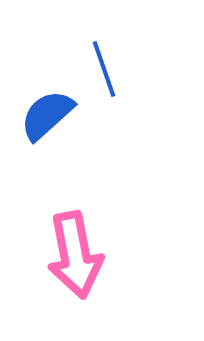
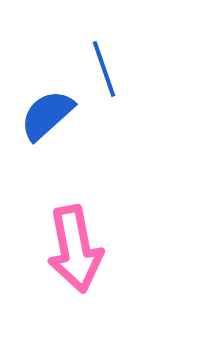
pink arrow: moved 6 px up
